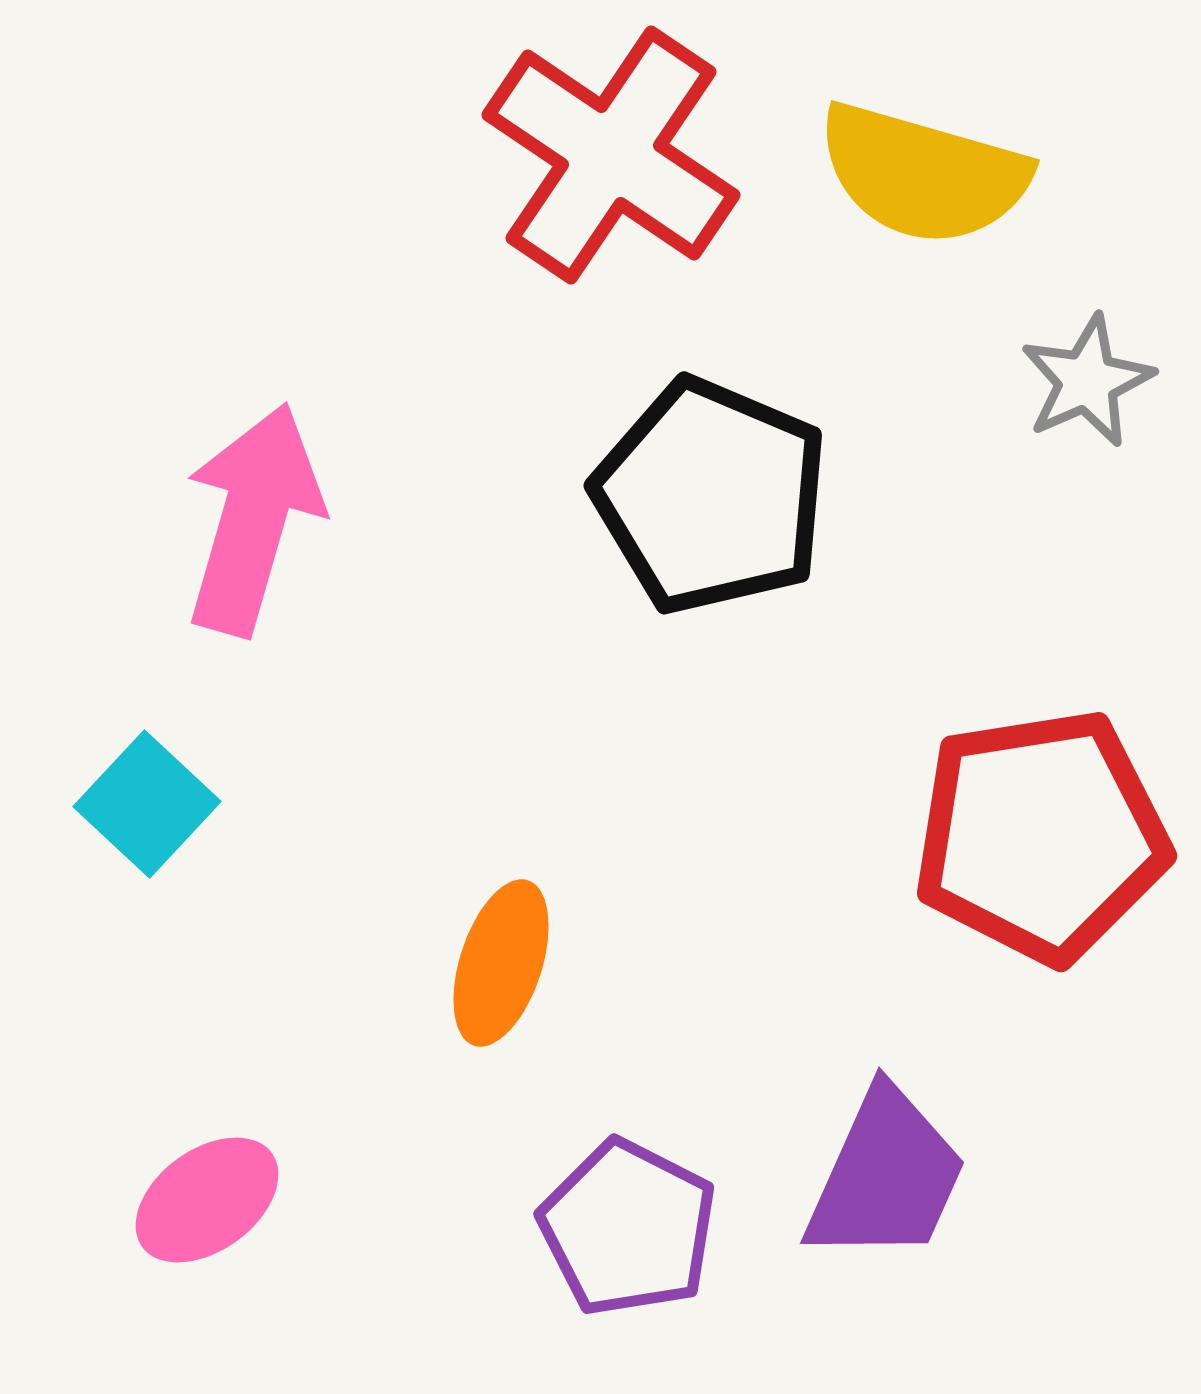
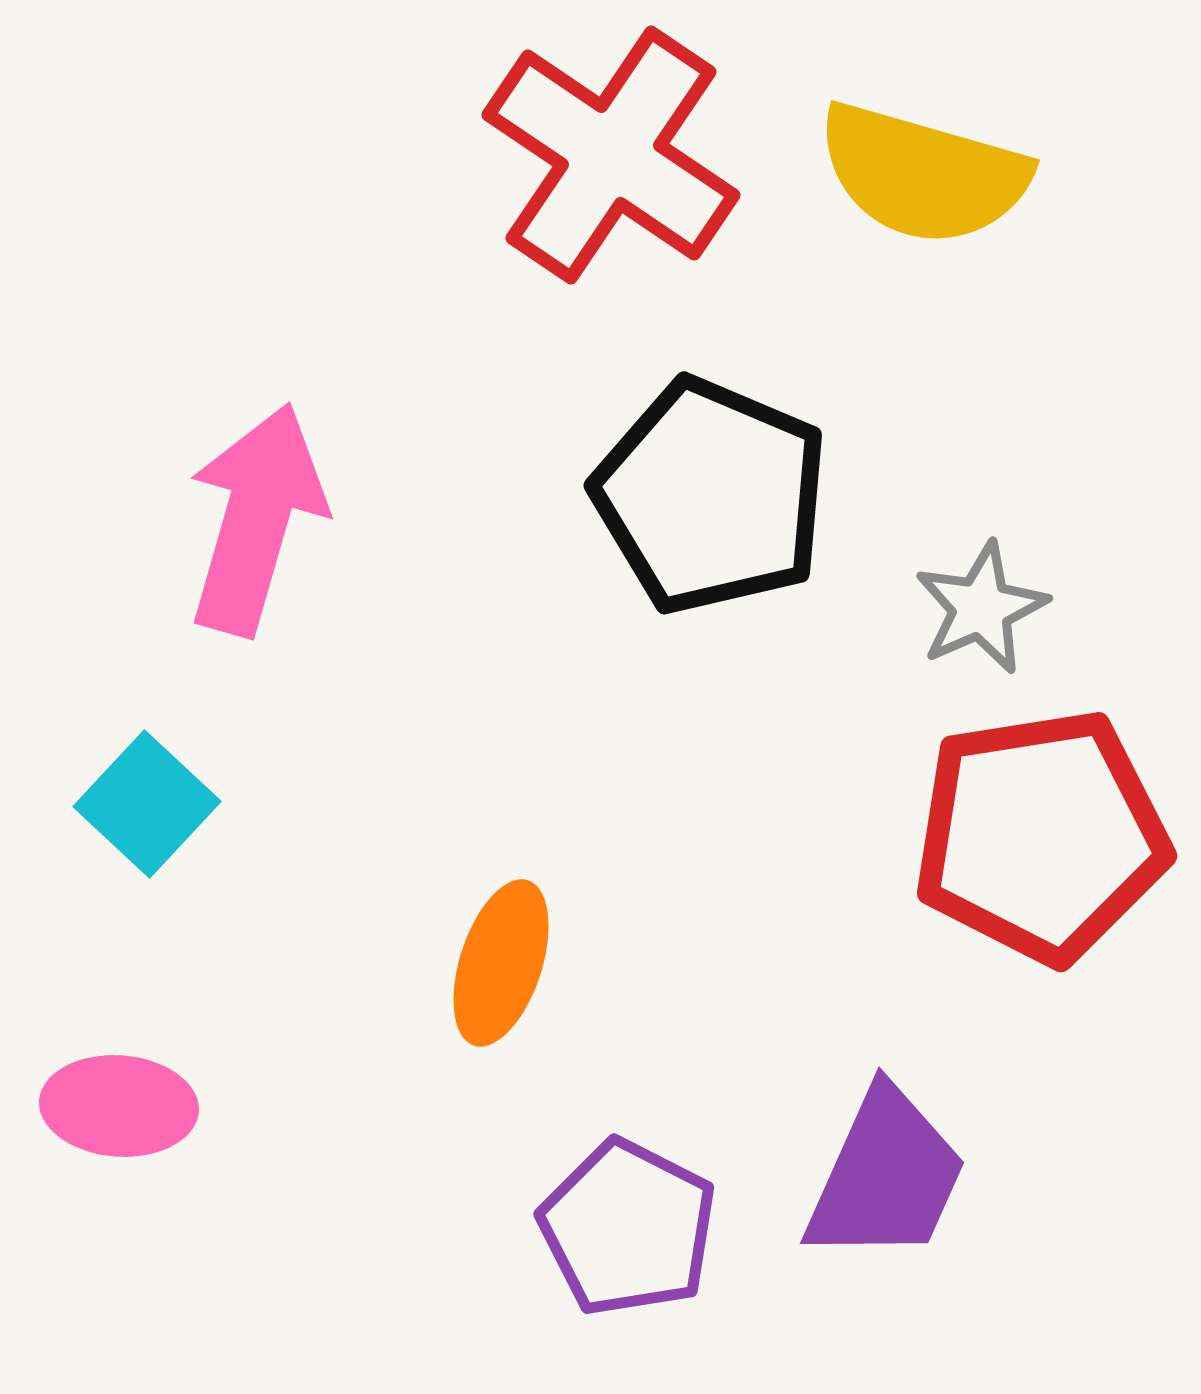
gray star: moved 106 px left, 227 px down
pink arrow: moved 3 px right
pink ellipse: moved 88 px left, 94 px up; rotated 40 degrees clockwise
